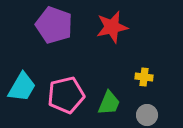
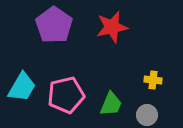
purple pentagon: rotated 15 degrees clockwise
yellow cross: moved 9 px right, 3 px down
green trapezoid: moved 2 px right, 1 px down
